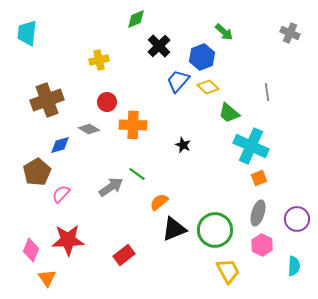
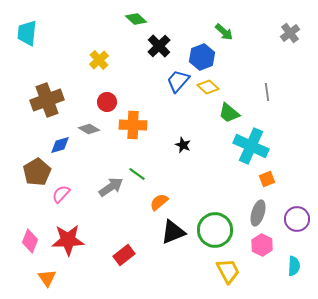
green diamond: rotated 65 degrees clockwise
gray cross: rotated 30 degrees clockwise
yellow cross: rotated 30 degrees counterclockwise
orange square: moved 8 px right, 1 px down
black triangle: moved 1 px left, 3 px down
pink diamond: moved 1 px left, 9 px up
